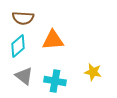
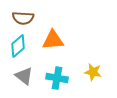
cyan cross: moved 2 px right, 3 px up
